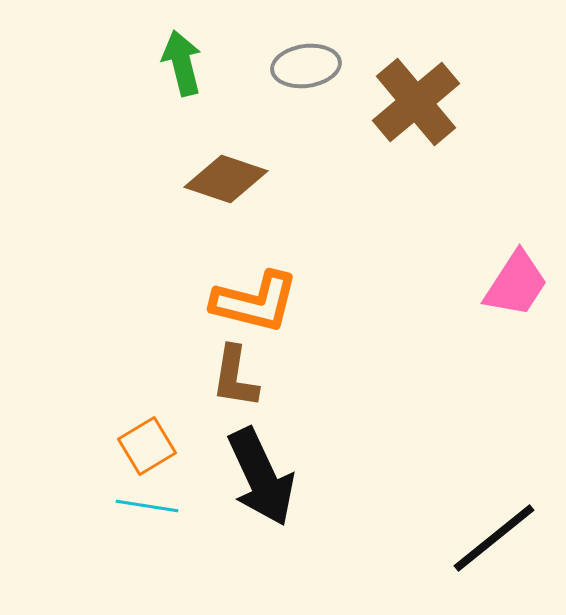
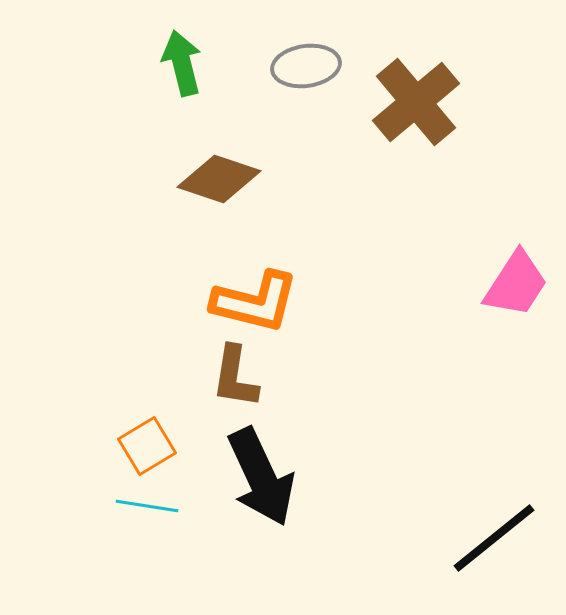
brown diamond: moved 7 px left
